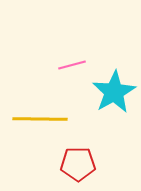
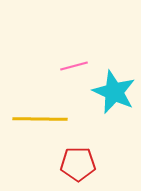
pink line: moved 2 px right, 1 px down
cyan star: rotated 18 degrees counterclockwise
